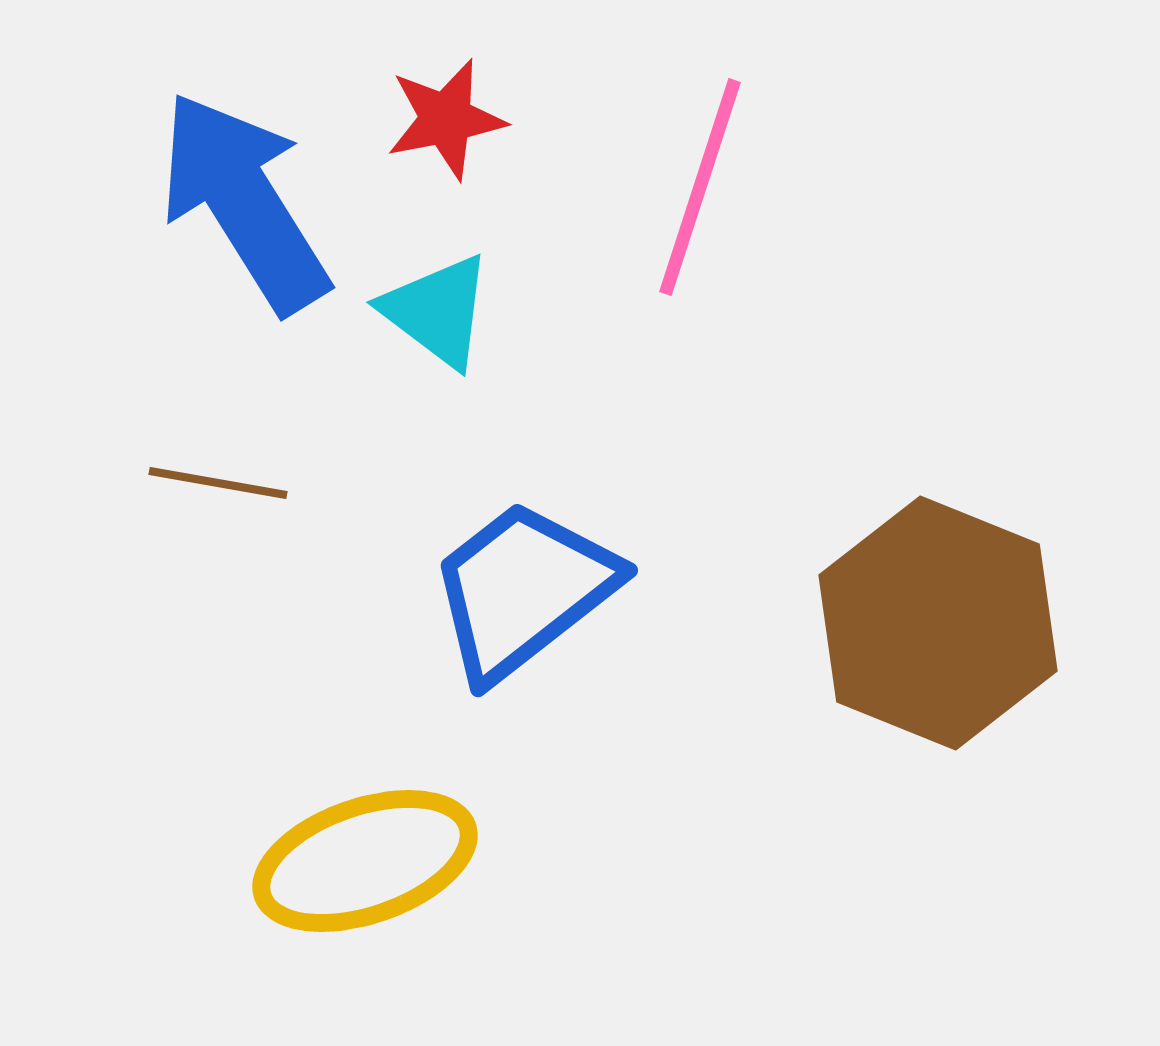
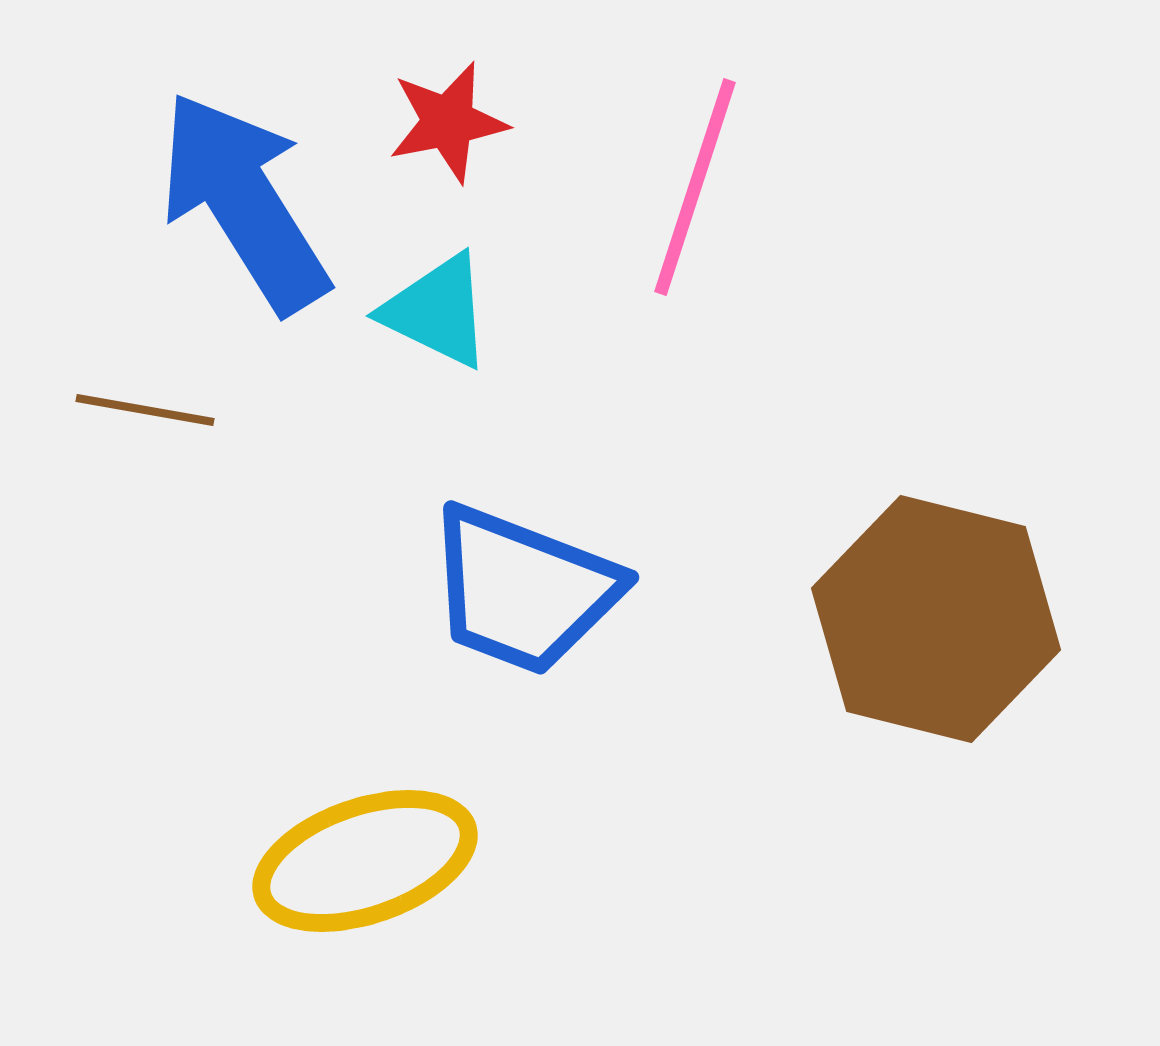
red star: moved 2 px right, 3 px down
pink line: moved 5 px left
cyan triangle: rotated 11 degrees counterclockwise
brown line: moved 73 px left, 73 px up
blue trapezoid: rotated 121 degrees counterclockwise
brown hexagon: moved 2 px left, 4 px up; rotated 8 degrees counterclockwise
